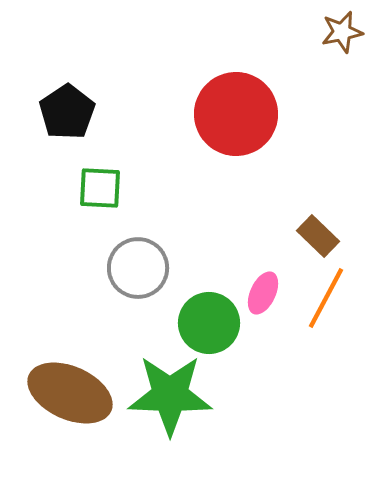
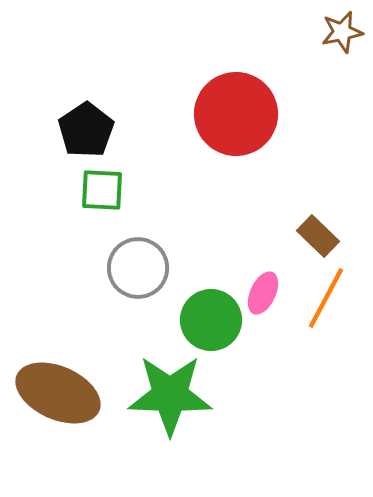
black pentagon: moved 19 px right, 18 px down
green square: moved 2 px right, 2 px down
green circle: moved 2 px right, 3 px up
brown ellipse: moved 12 px left
